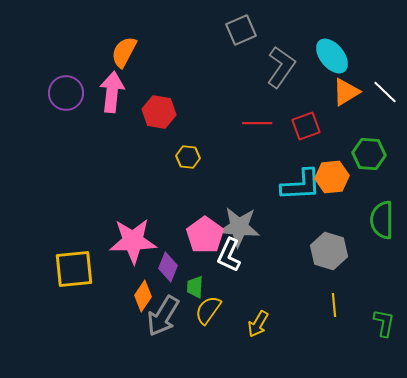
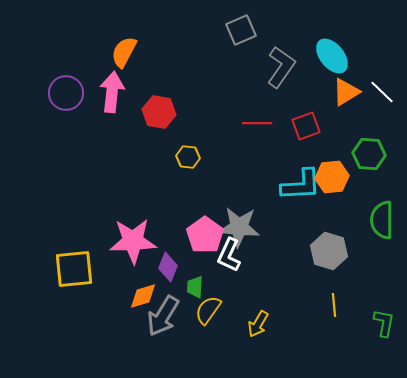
white line: moved 3 px left
orange diamond: rotated 40 degrees clockwise
